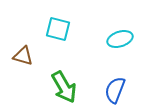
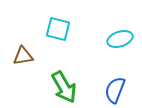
brown triangle: rotated 25 degrees counterclockwise
